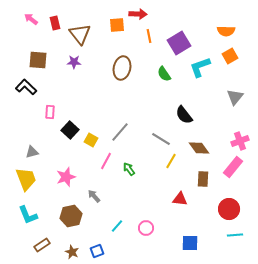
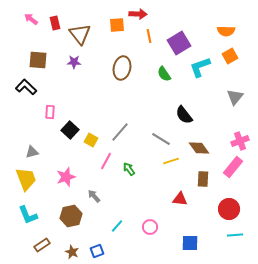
yellow line at (171, 161): rotated 42 degrees clockwise
pink circle at (146, 228): moved 4 px right, 1 px up
